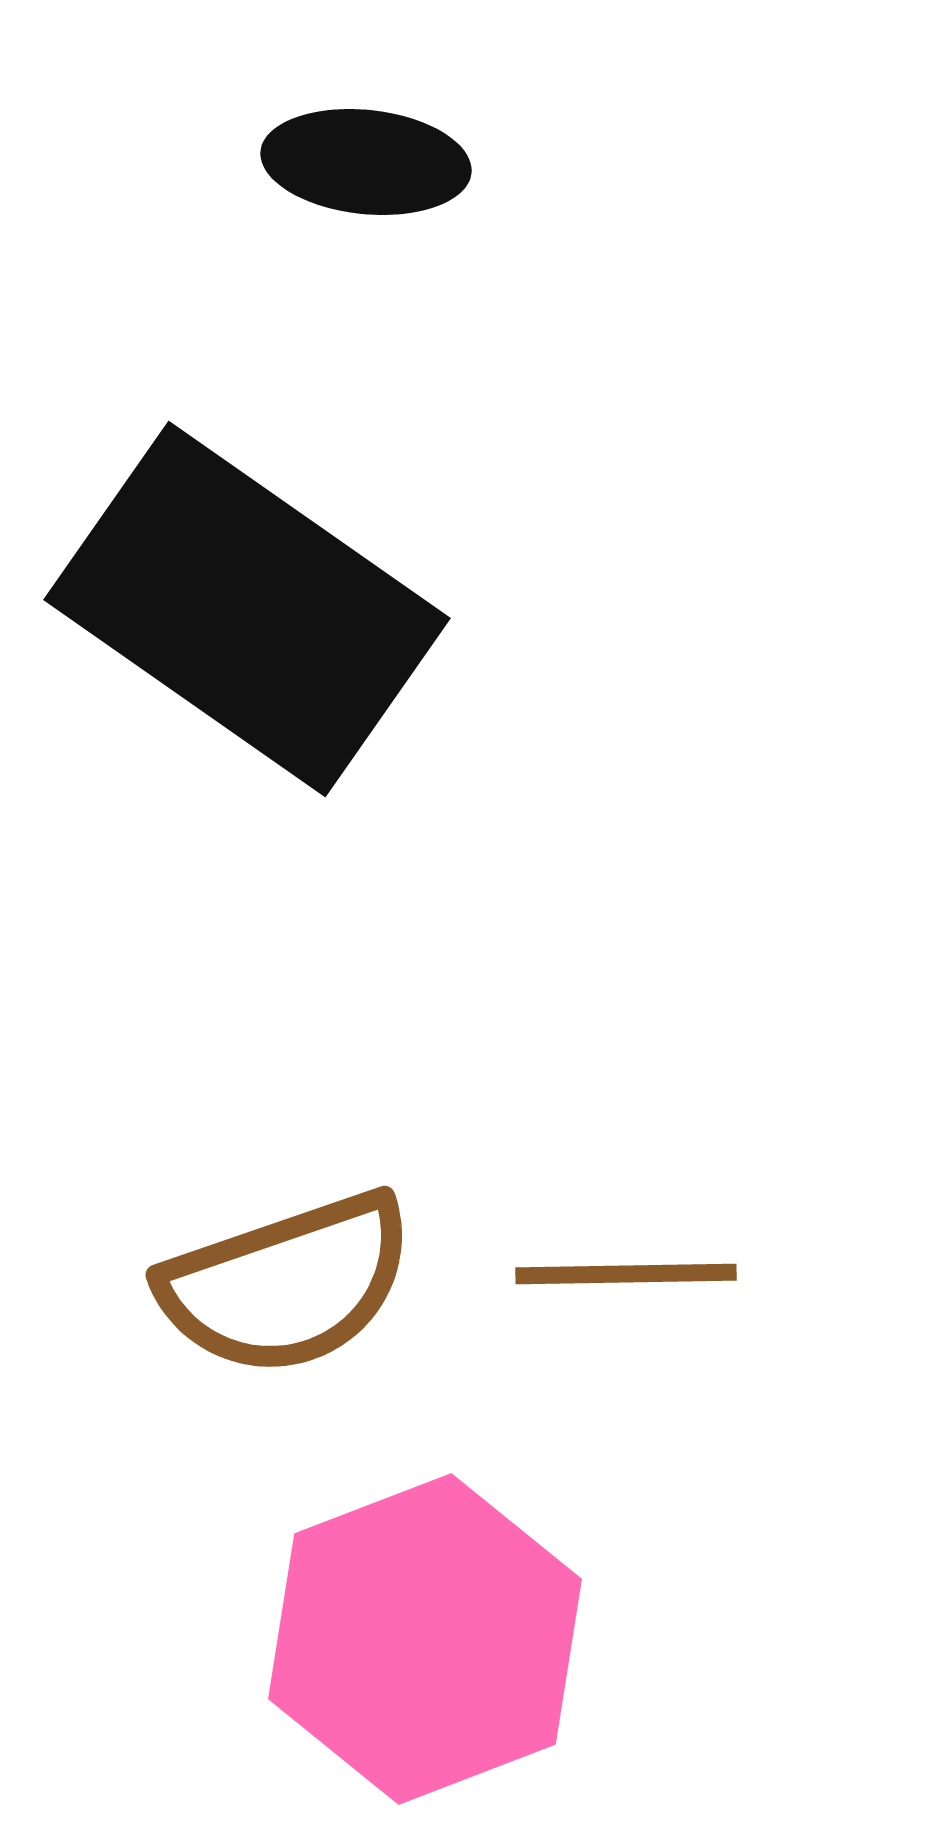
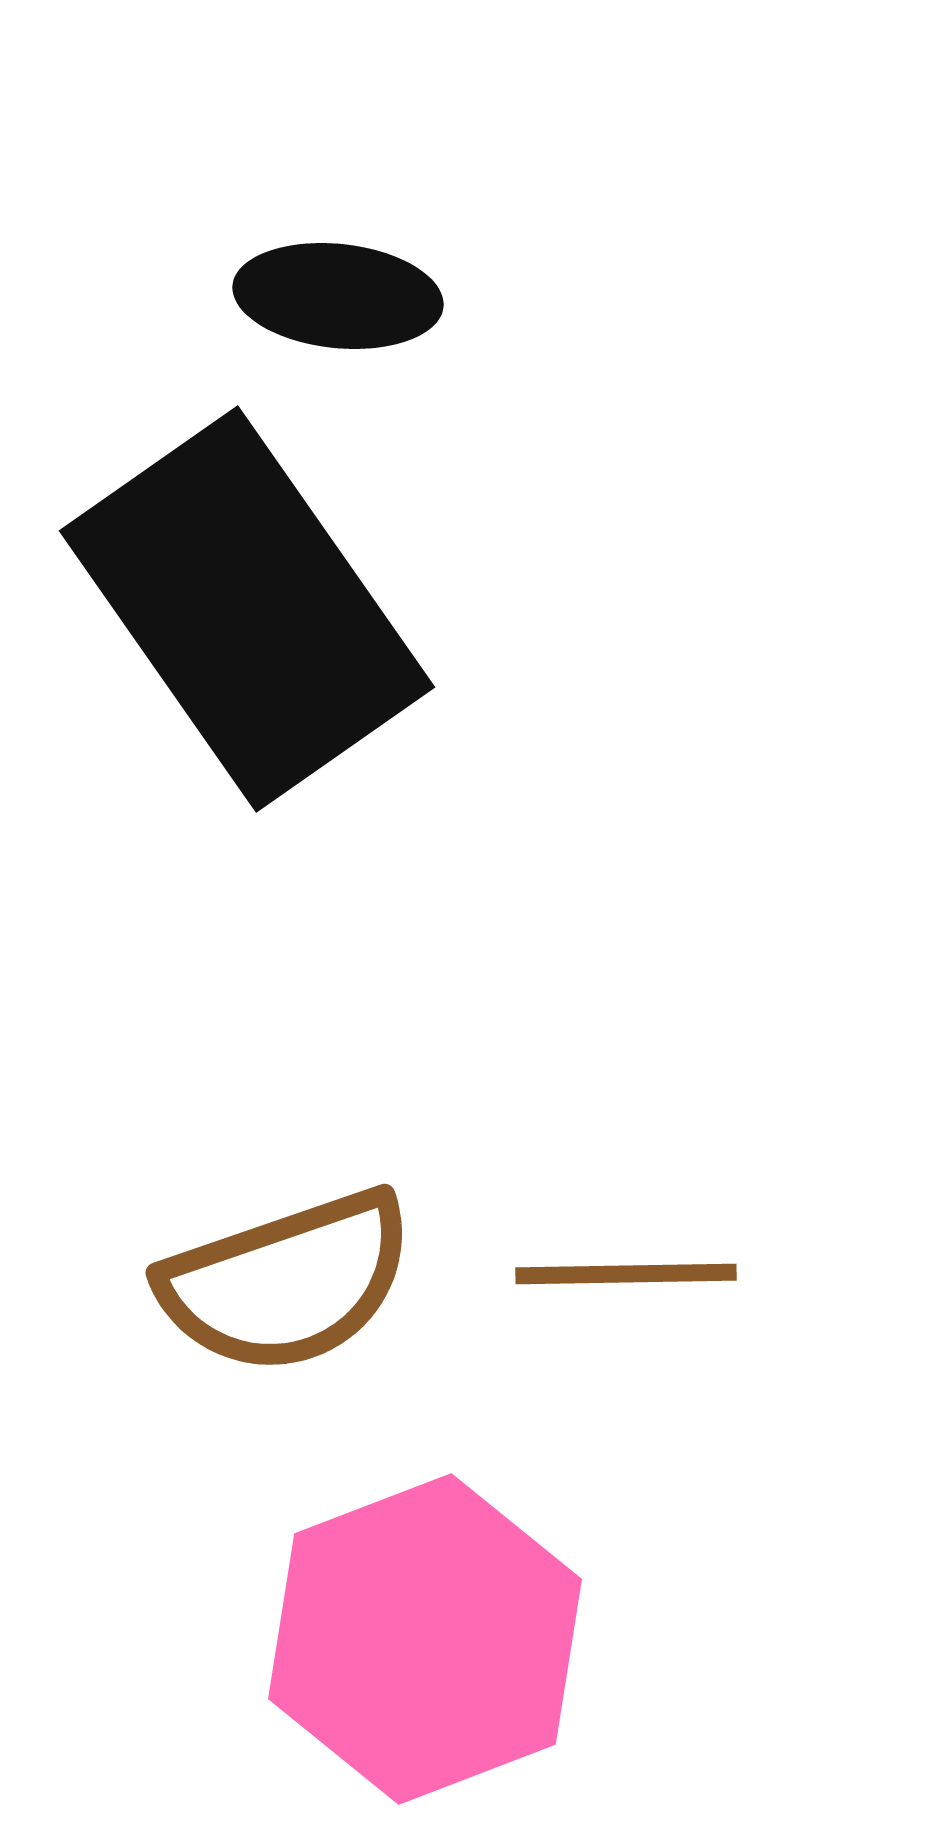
black ellipse: moved 28 px left, 134 px down
black rectangle: rotated 20 degrees clockwise
brown semicircle: moved 2 px up
